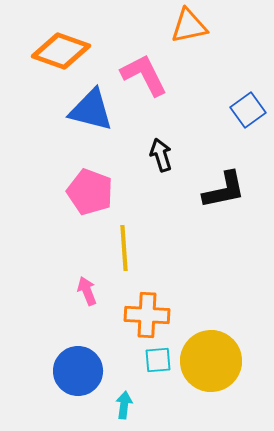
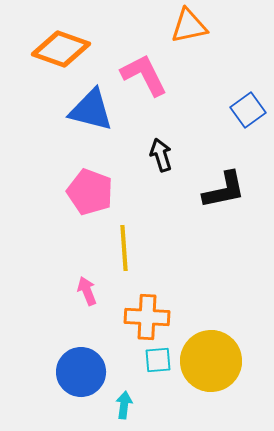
orange diamond: moved 2 px up
orange cross: moved 2 px down
blue circle: moved 3 px right, 1 px down
